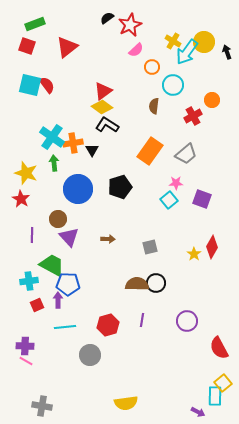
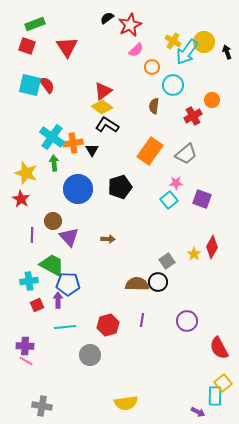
red triangle at (67, 47): rotated 25 degrees counterclockwise
brown circle at (58, 219): moved 5 px left, 2 px down
gray square at (150, 247): moved 17 px right, 14 px down; rotated 21 degrees counterclockwise
black circle at (156, 283): moved 2 px right, 1 px up
